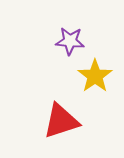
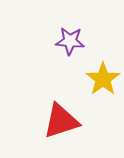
yellow star: moved 8 px right, 3 px down
